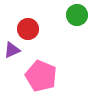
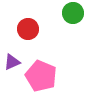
green circle: moved 4 px left, 2 px up
purple triangle: moved 12 px down
